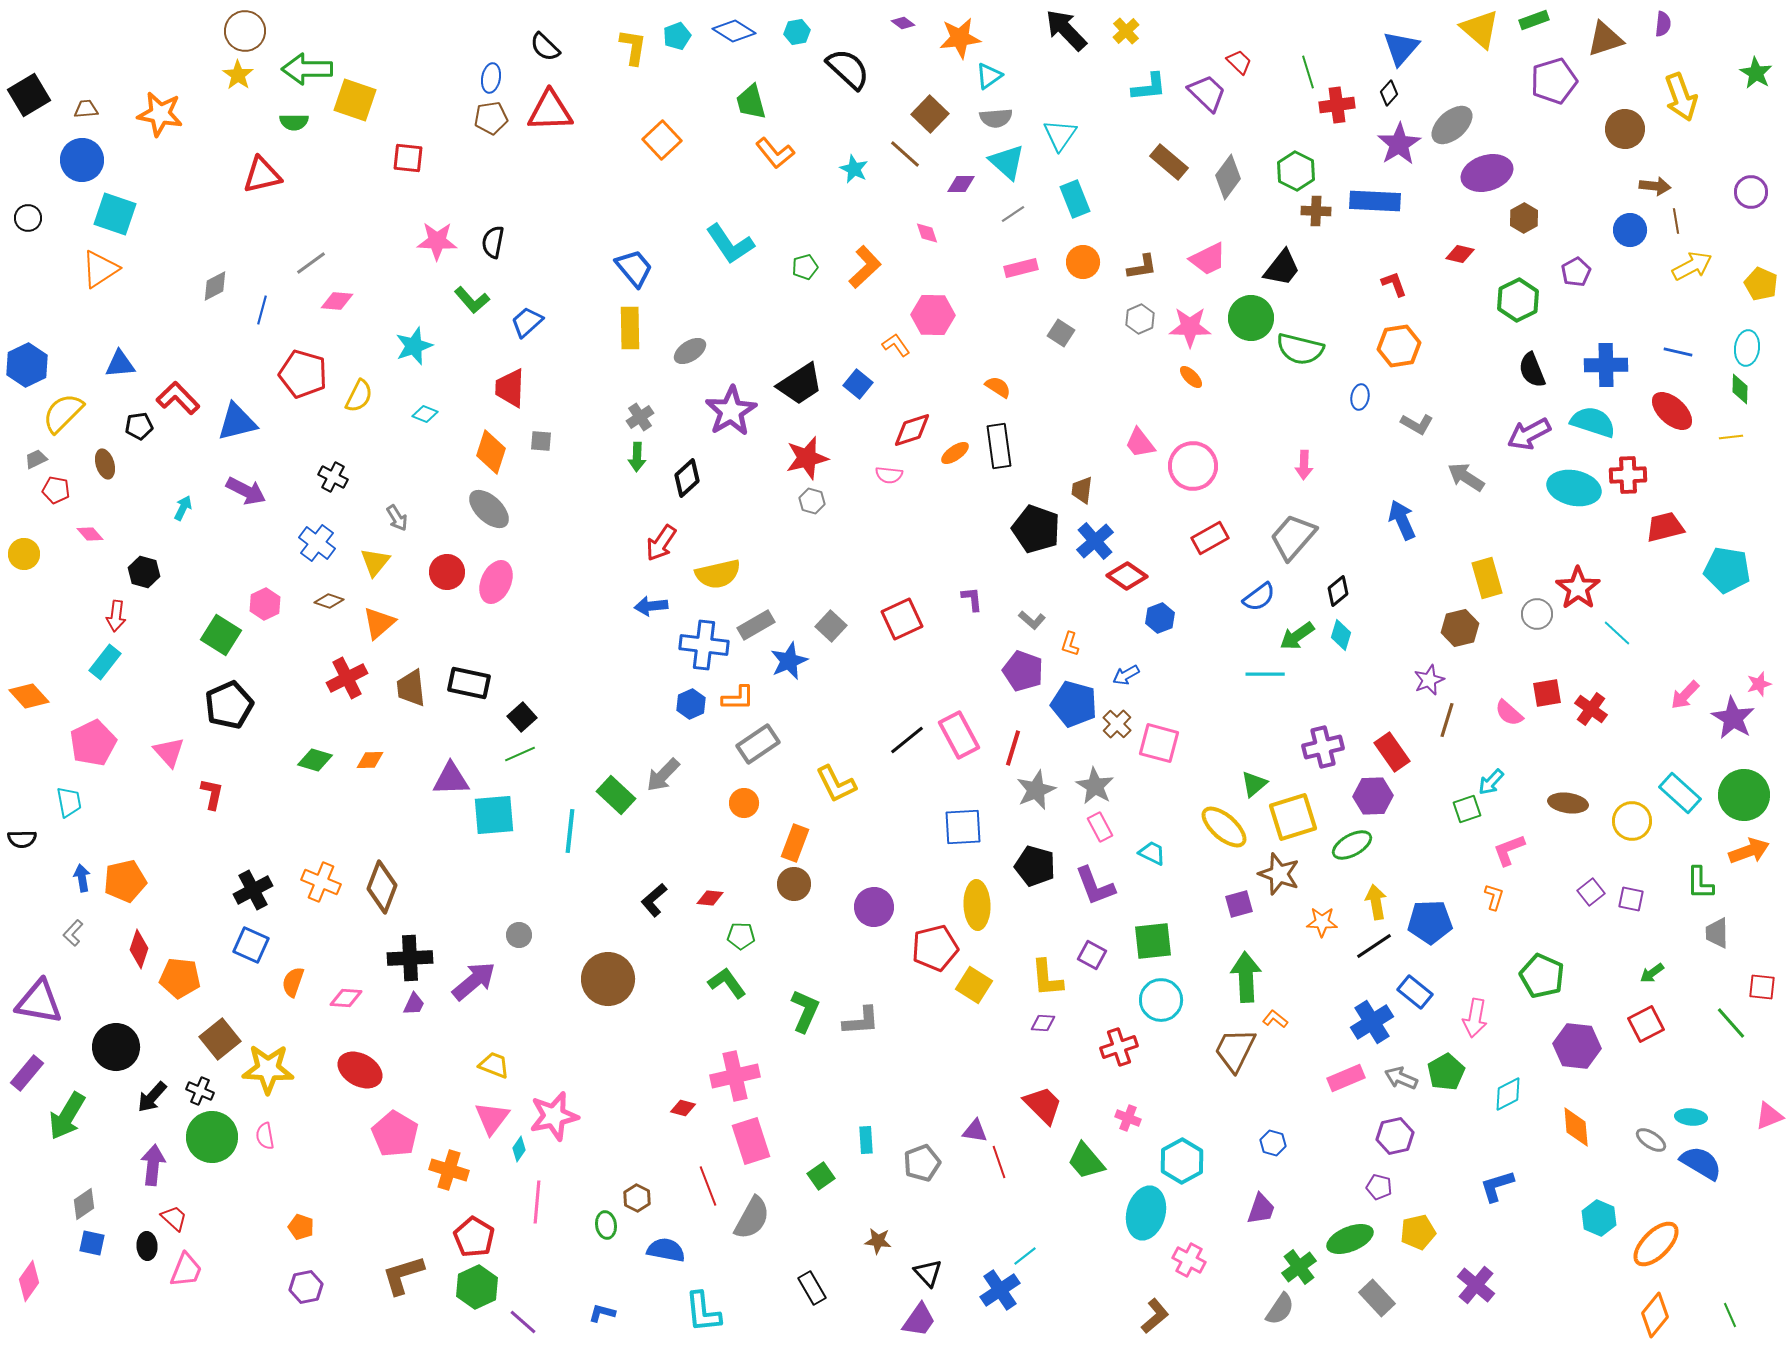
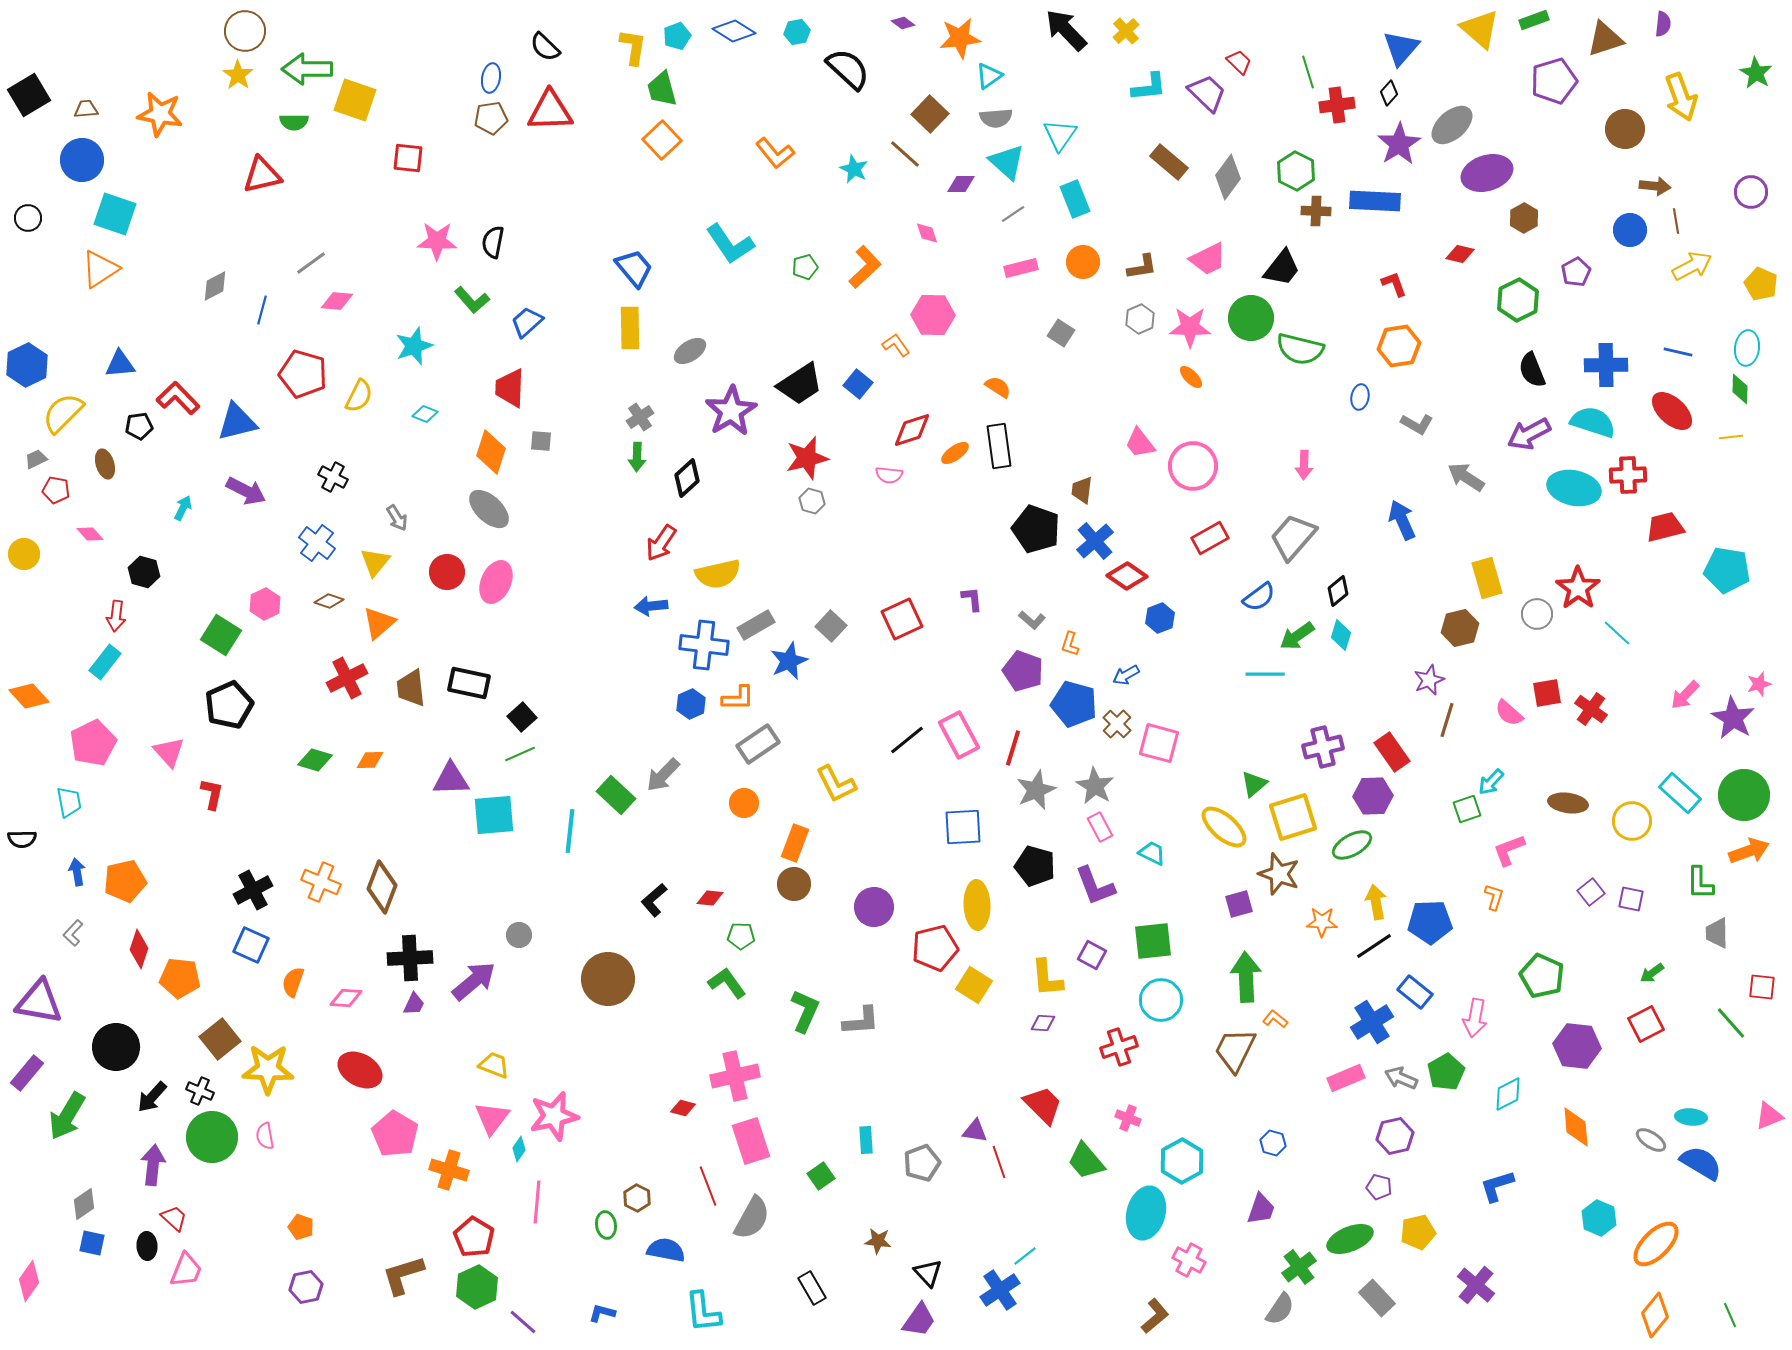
green trapezoid at (751, 102): moved 89 px left, 13 px up
blue arrow at (82, 878): moved 5 px left, 6 px up
